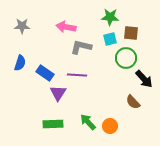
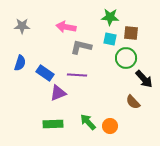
cyan square: rotated 24 degrees clockwise
purple triangle: rotated 36 degrees clockwise
